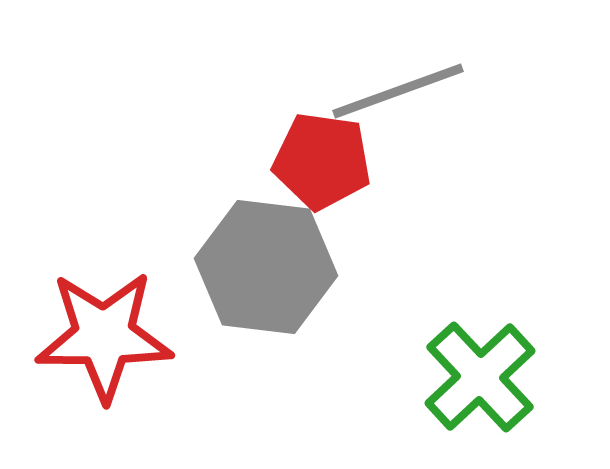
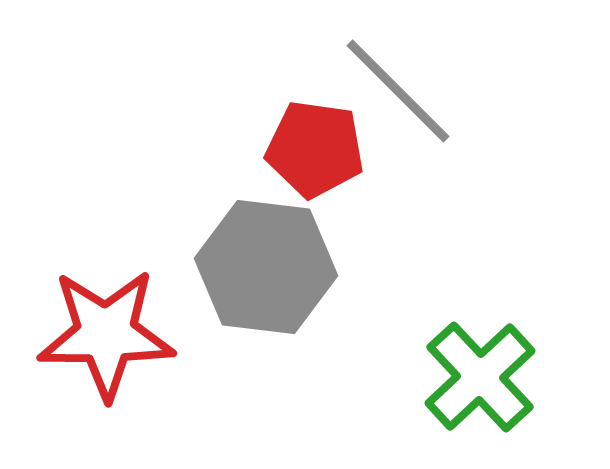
gray line: rotated 65 degrees clockwise
red pentagon: moved 7 px left, 12 px up
red star: moved 2 px right, 2 px up
